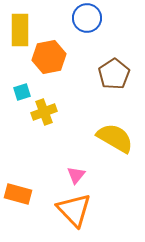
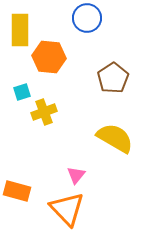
orange hexagon: rotated 16 degrees clockwise
brown pentagon: moved 1 px left, 4 px down
orange rectangle: moved 1 px left, 3 px up
orange triangle: moved 7 px left, 1 px up
